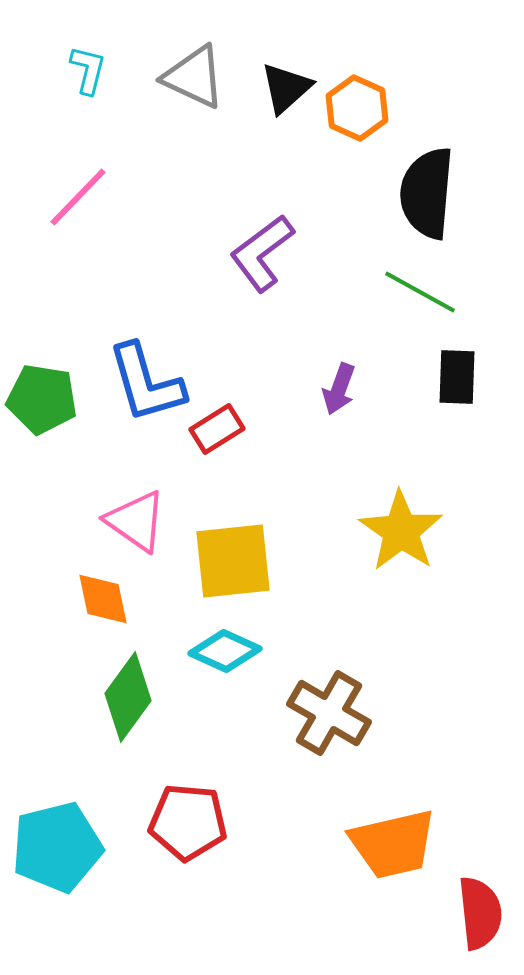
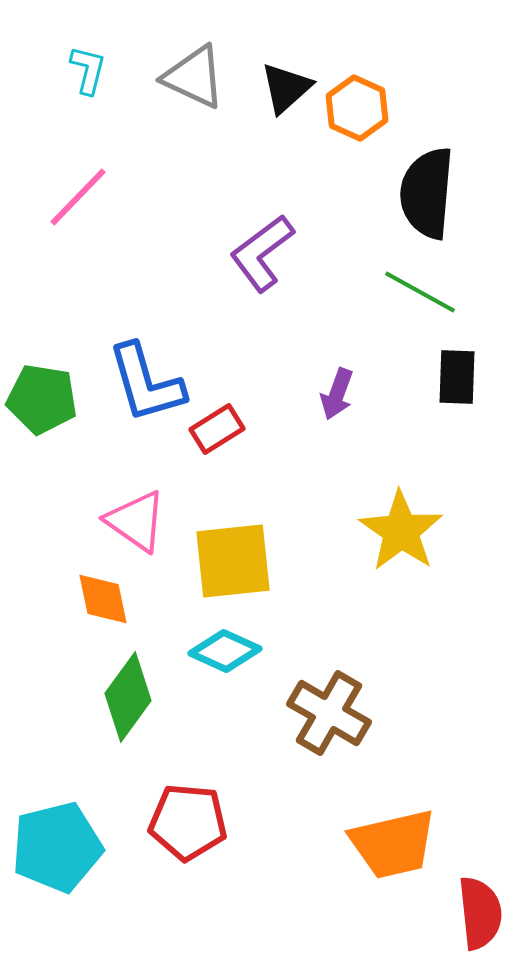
purple arrow: moved 2 px left, 5 px down
